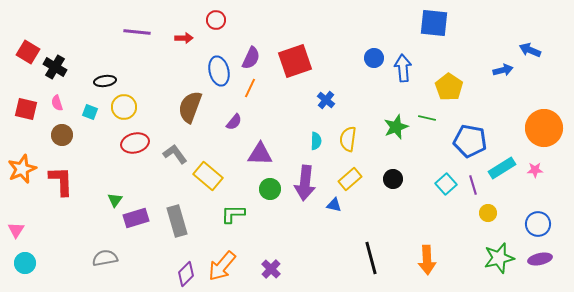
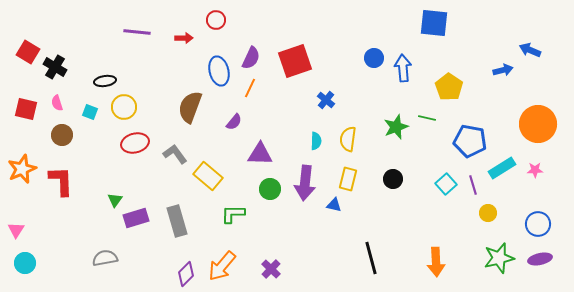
orange circle at (544, 128): moved 6 px left, 4 px up
yellow rectangle at (350, 179): moved 2 px left; rotated 35 degrees counterclockwise
orange arrow at (427, 260): moved 9 px right, 2 px down
